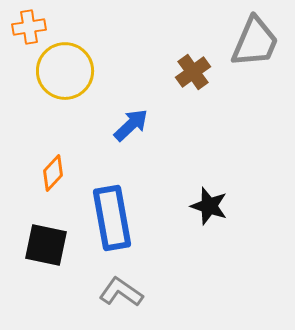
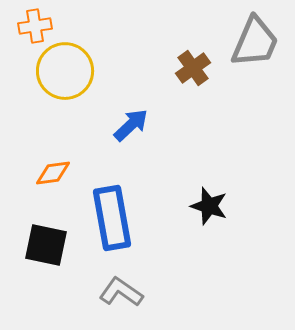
orange cross: moved 6 px right, 1 px up
brown cross: moved 4 px up
orange diamond: rotated 39 degrees clockwise
